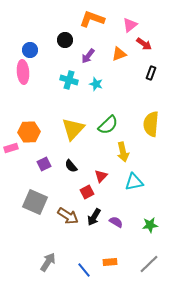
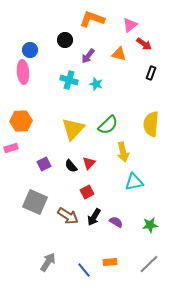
orange triangle: rotated 35 degrees clockwise
orange hexagon: moved 8 px left, 11 px up
red triangle: moved 12 px left, 13 px up
